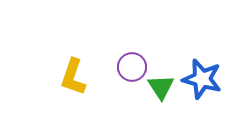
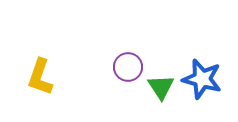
purple circle: moved 4 px left
yellow L-shape: moved 33 px left
